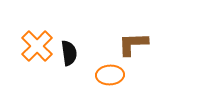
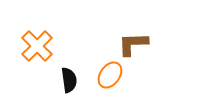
black semicircle: moved 27 px down
orange ellipse: rotated 52 degrees counterclockwise
